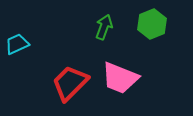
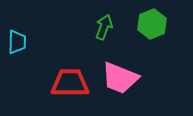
cyan trapezoid: moved 2 px up; rotated 115 degrees clockwise
red trapezoid: rotated 45 degrees clockwise
